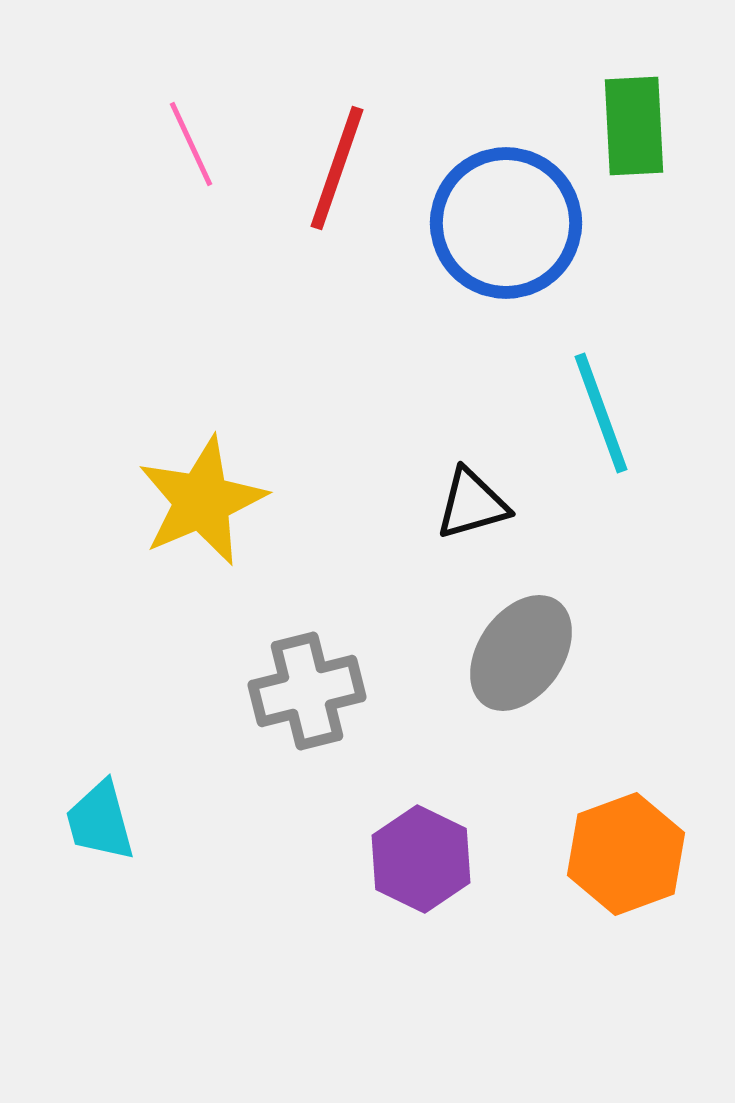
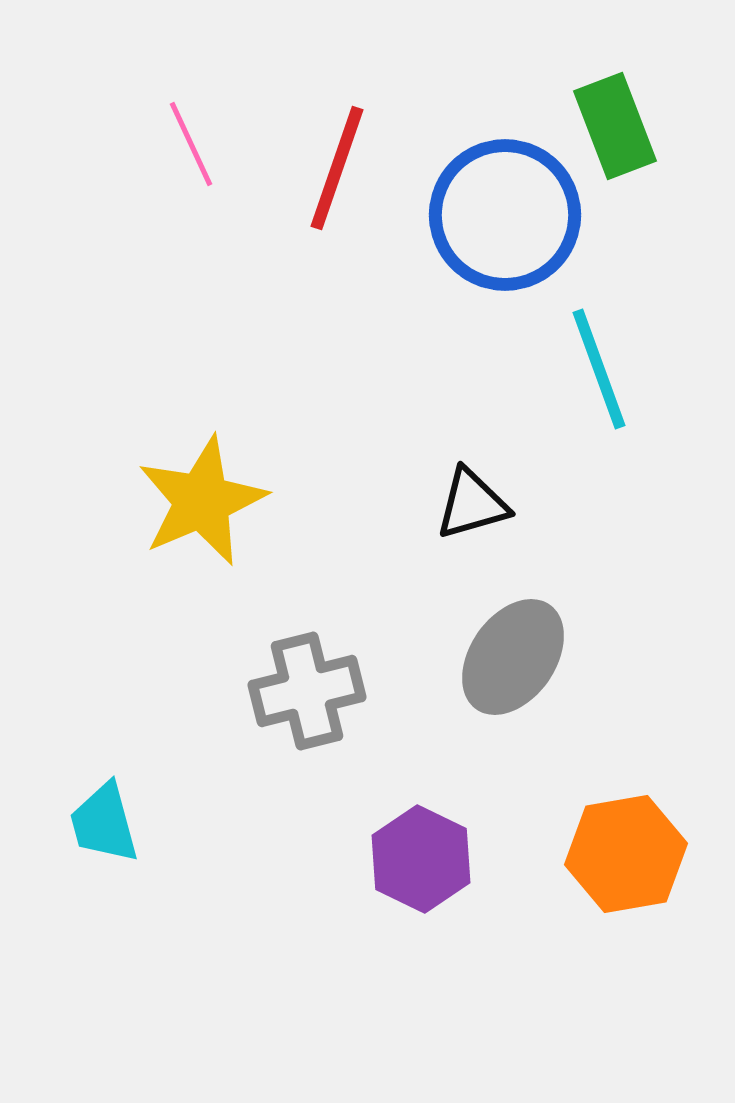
green rectangle: moved 19 px left; rotated 18 degrees counterclockwise
blue circle: moved 1 px left, 8 px up
cyan line: moved 2 px left, 44 px up
gray ellipse: moved 8 px left, 4 px down
cyan trapezoid: moved 4 px right, 2 px down
orange hexagon: rotated 10 degrees clockwise
